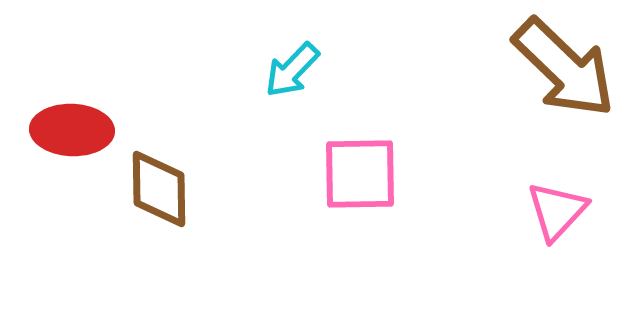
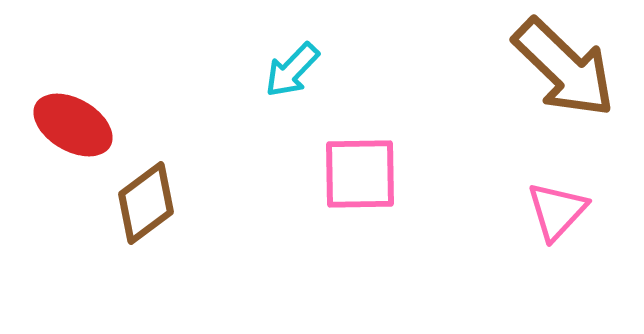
red ellipse: moved 1 px right, 5 px up; rotated 28 degrees clockwise
brown diamond: moved 13 px left, 14 px down; rotated 54 degrees clockwise
